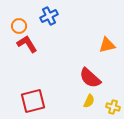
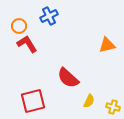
red semicircle: moved 22 px left
